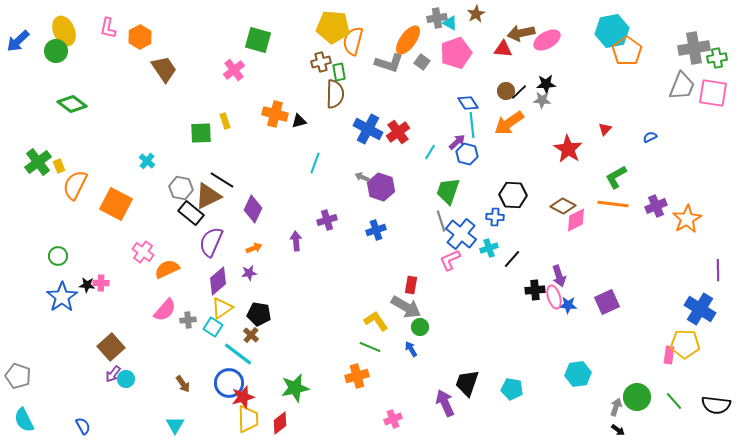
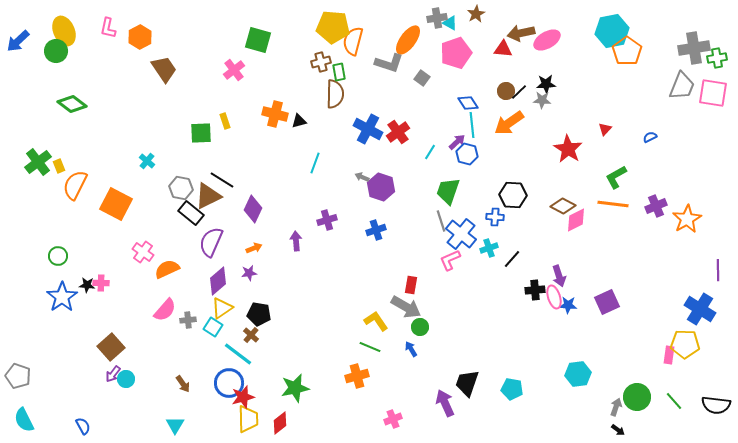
gray square at (422, 62): moved 16 px down
